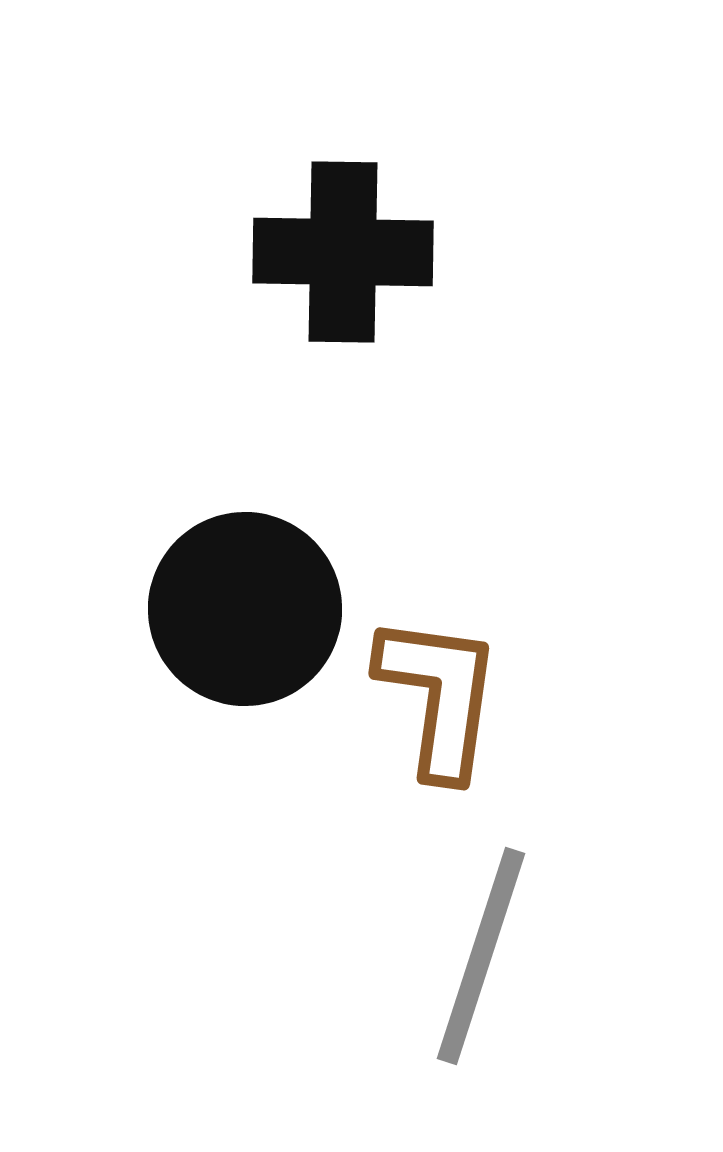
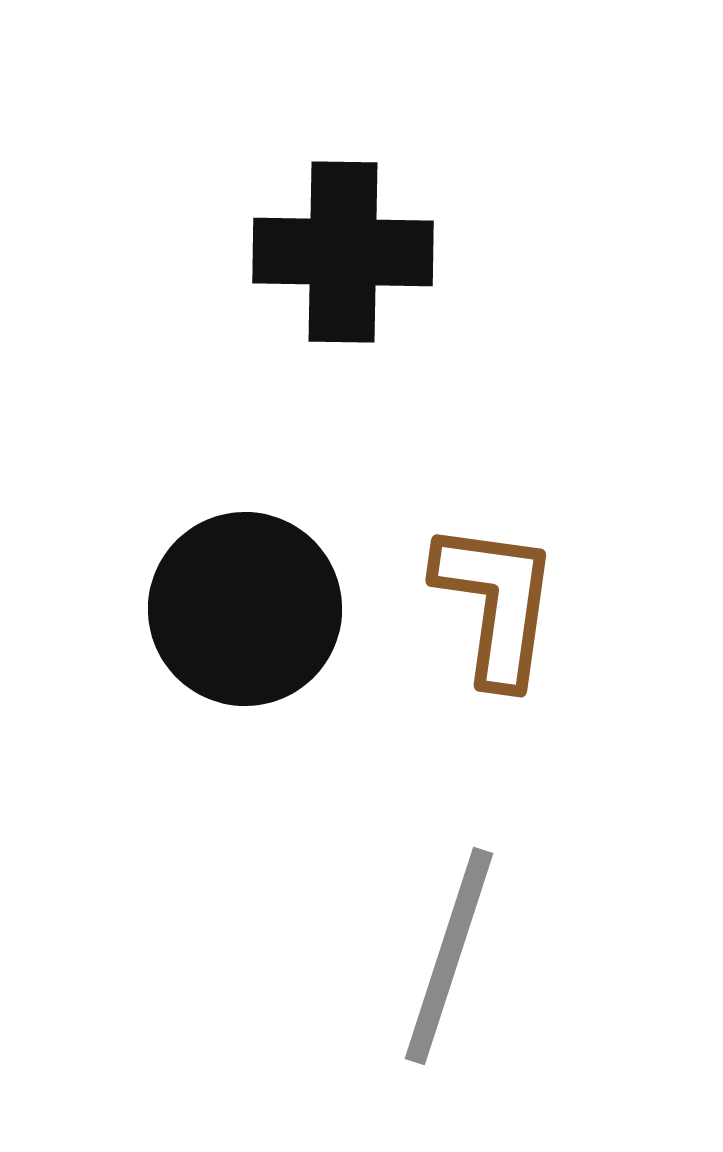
brown L-shape: moved 57 px right, 93 px up
gray line: moved 32 px left
